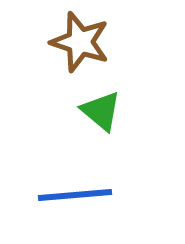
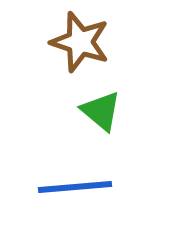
blue line: moved 8 px up
